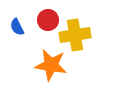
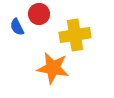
red circle: moved 9 px left, 6 px up
orange star: moved 2 px right, 3 px down
